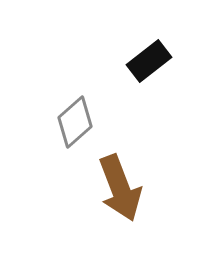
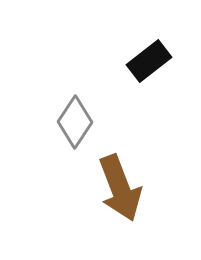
gray diamond: rotated 15 degrees counterclockwise
